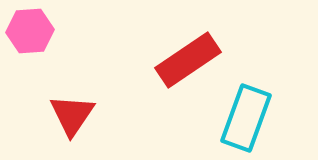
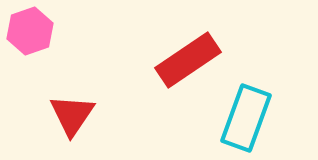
pink hexagon: rotated 15 degrees counterclockwise
